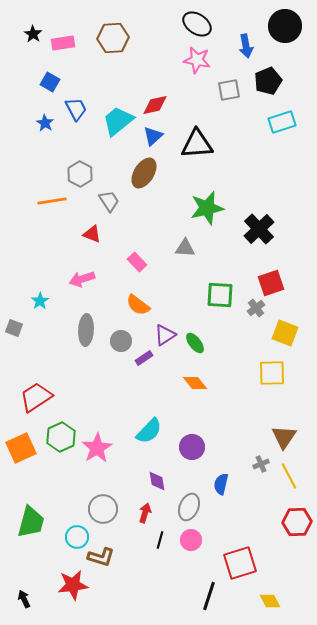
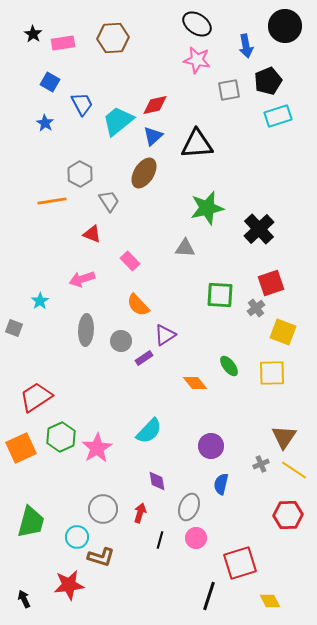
blue trapezoid at (76, 109): moved 6 px right, 5 px up
cyan rectangle at (282, 122): moved 4 px left, 6 px up
pink rectangle at (137, 262): moved 7 px left, 1 px up
orange semicircle at (138, 305): rotated 10 degrees clockwise
yellow square at (285, 333): moved 2 px left, 1 px up
green ellipse at (195, 343): moved 34 px right, 23 px down
purple circle at (192, 447): moved 19 px right, 1 px up
yellow line at (289, 476): moved 5 px right, 6 px up; rotated 28 degrees counterclockwise
red arrow at (145, 513): moved 5 px left
red hexagon at (297, 522): moved 9 px left, 7 px up
pink circle at (191, 540): moved 5 px right, 2 px up
red star at (73, 585): moved 4 px left
